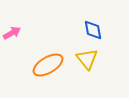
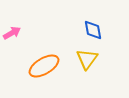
yellow triangle: rotated 15 degrees clockwise
orange ellipse: moved 4 px left, 1 px down
